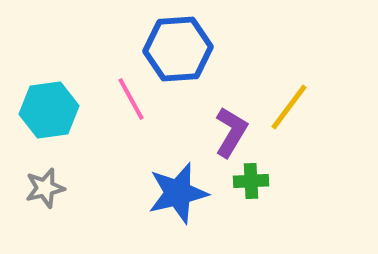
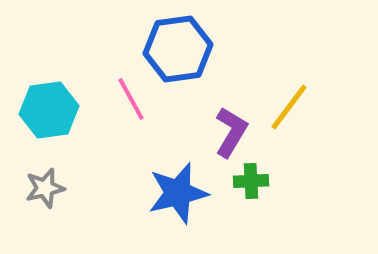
blue hexagon: rotated 4 degrees counterclockwise
